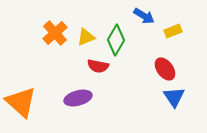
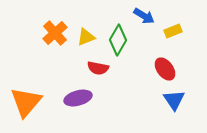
green diamond: moved 2 px right
red semicircle: moved 2 px down
blue triangle: moved 3 px down
orange triangle: moved 5 px right; rotated 28 degrees clockwise
